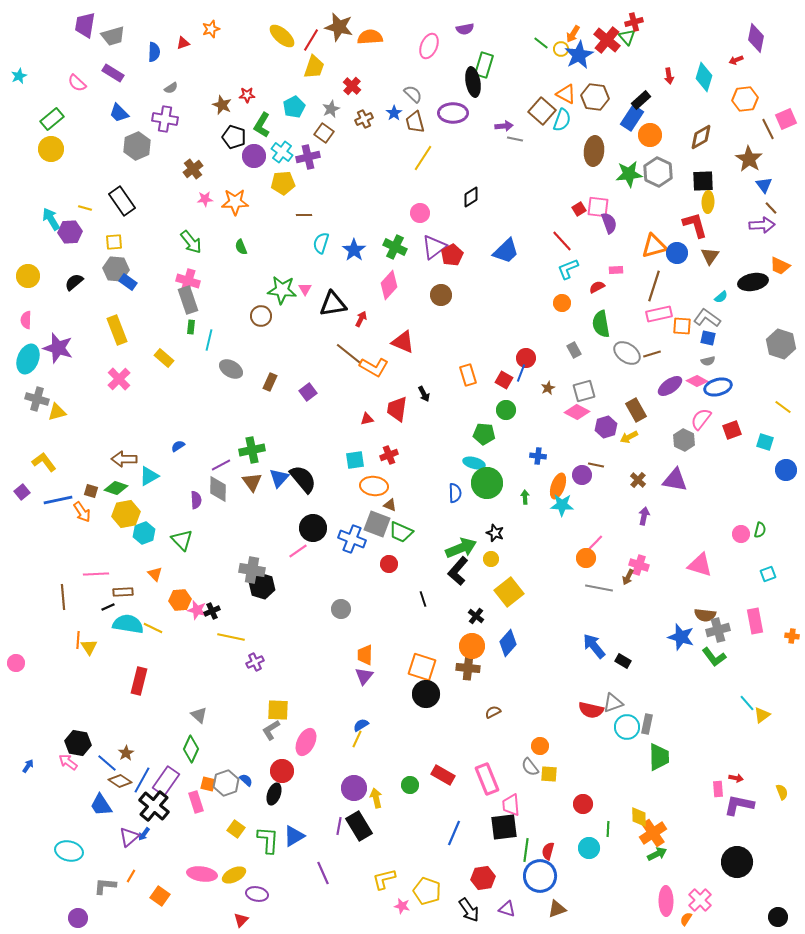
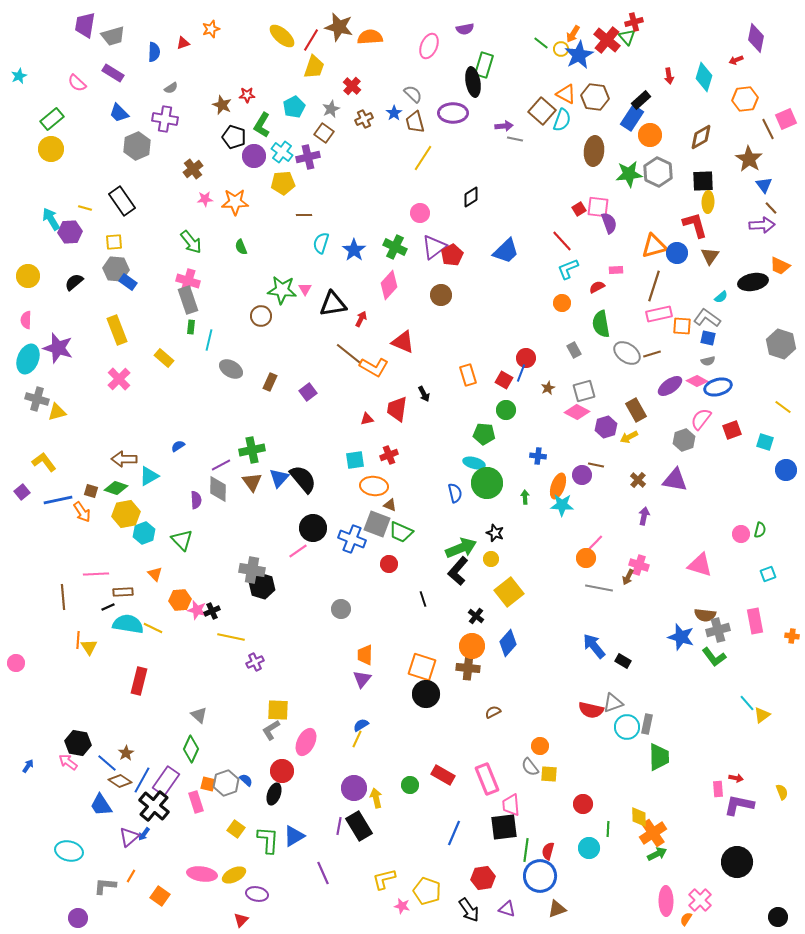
gray hexagon at (684, 440): rotated 15 degrees clockwise
blue semicircle at (455, 493): rotated 12 degrees counterclockwise
purple triangle at (364, 676): moved 2 px left, 3 px down
